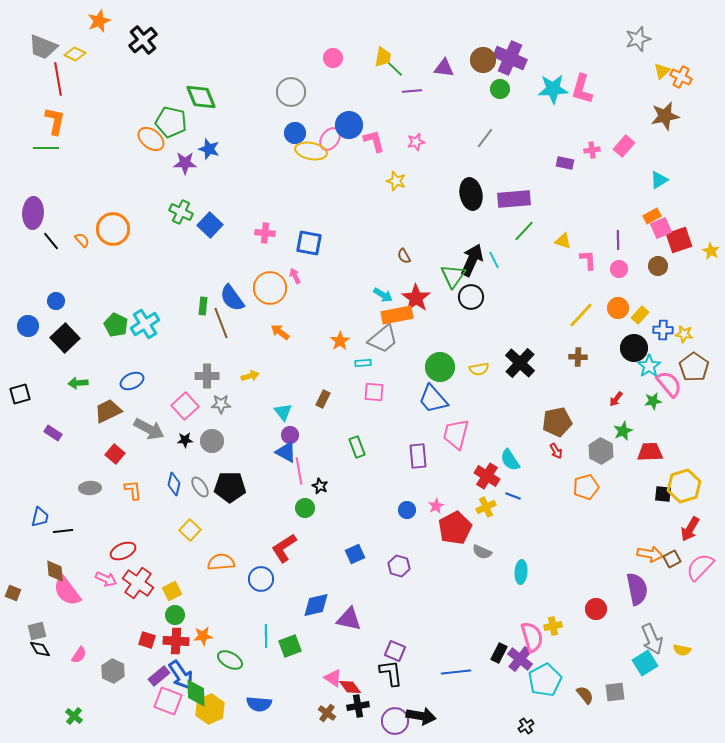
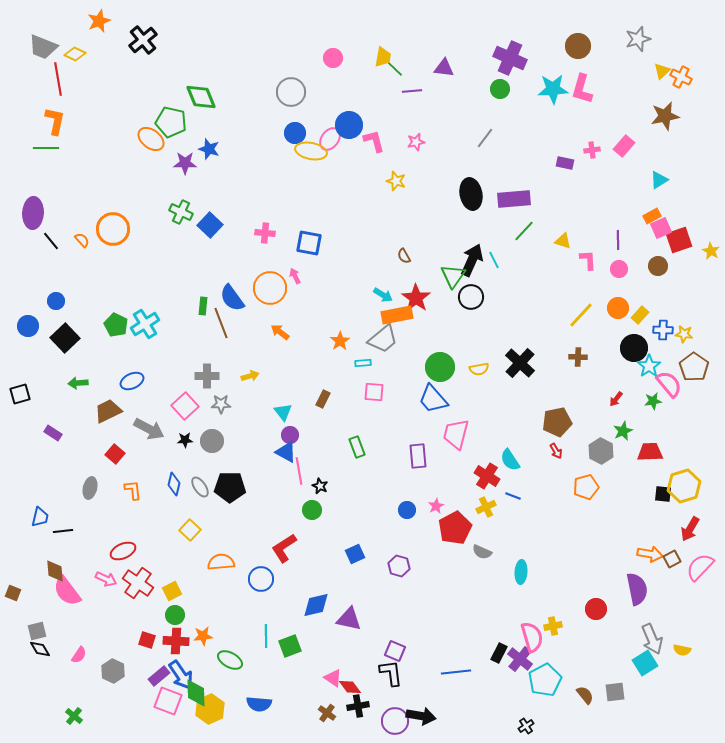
brown circle at (483, 60): moved 95 px right, 14 px up
gray ellipse at (90, 488): rotated 75 degrees counterclockwise
green circle at (305, 508): moved 7 px right, 2 px down
